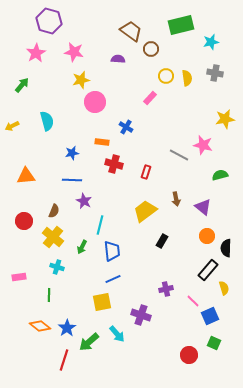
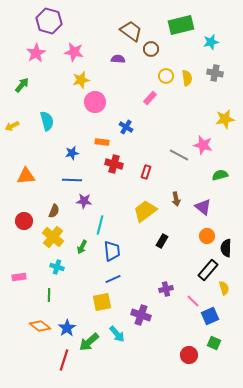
purple star at (84, 201): rotated 21 degrees counterclockwise
